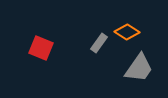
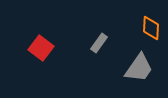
orange diamond: moved 24 px right, 4 px up; rotated 60 degrees clockwise
red square: rotated 15 degrees clockwise
